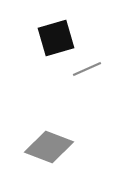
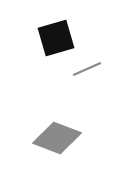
gray diamond: moved 8 px right, 9 px up
